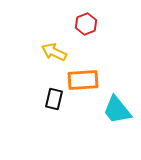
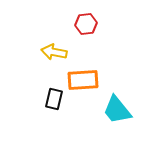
red hexagon: rotated 15 degrees clockwise
yellow arrow: rotated 15 degrees counterclockwise
